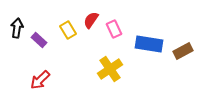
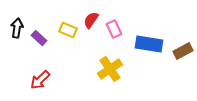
yellow rectangle: rotated 36 degrees counterclockwise
purple rectangle: moved 2 px up
